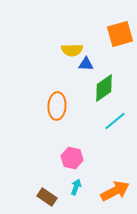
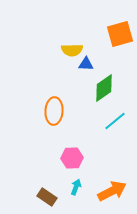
orange ellipse: moved 3 px left, 5 px down
pink hexagon: rotated 15 degrees counterclockwise
orange arrow: moved 3 px left
